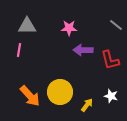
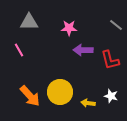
gray triangle: moved 2 px right, 4 px up
pink line: rotated 40 degrees counterclockwise
yellow arrow: moved 1 px right, 2 px up; rotated 120 degrees counterclockwise
